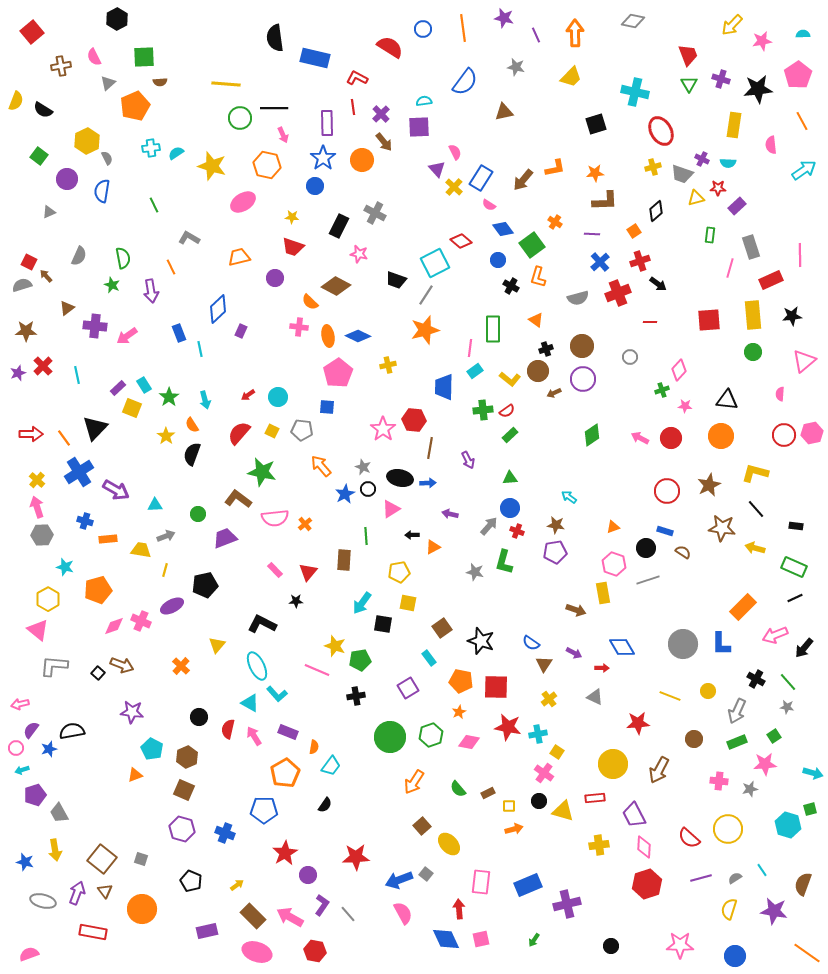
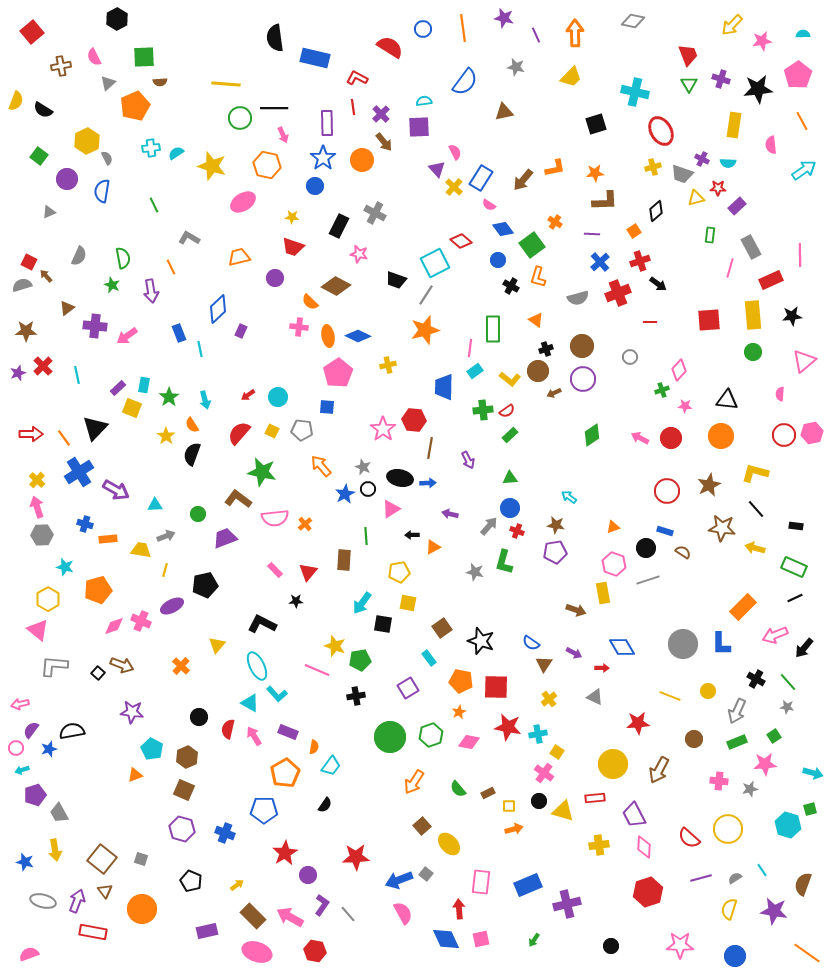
gray rectangle at (751, 247): rotated 10 degrees counterclockwise
cyan rectangle at (144, 385): rotated 42 degrees clockwise
blue cross at (85, 521): moved 3 px down
red hexagon at (647, 884): moved 1 px right, 8 px down
purple arrow at (77, 893): moved 8 px down
